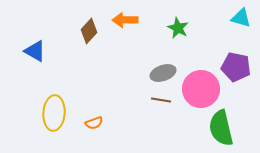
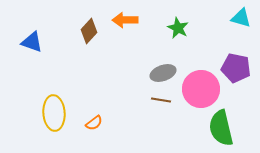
blue triangle: moved 3 px left, 9 px up; rotated 10 degrees counterclockwise
purple pentagon: moved 1 px down
yellow ellipse: rotated 8 degrees counterclockwise
orange semicircle: rotated 18 degrees counterclockwise
